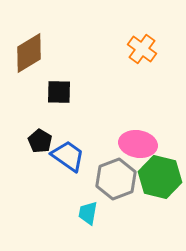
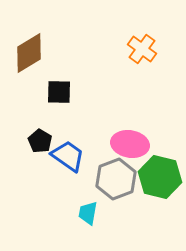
pink ellipse: moved 8 px left
